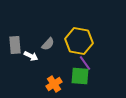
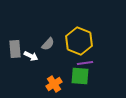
yellow hexagon: rotated 12 degrees clockwise
gray rectangle: moved 4 px down
purple line: rotated 63 degrees counterclockwise
